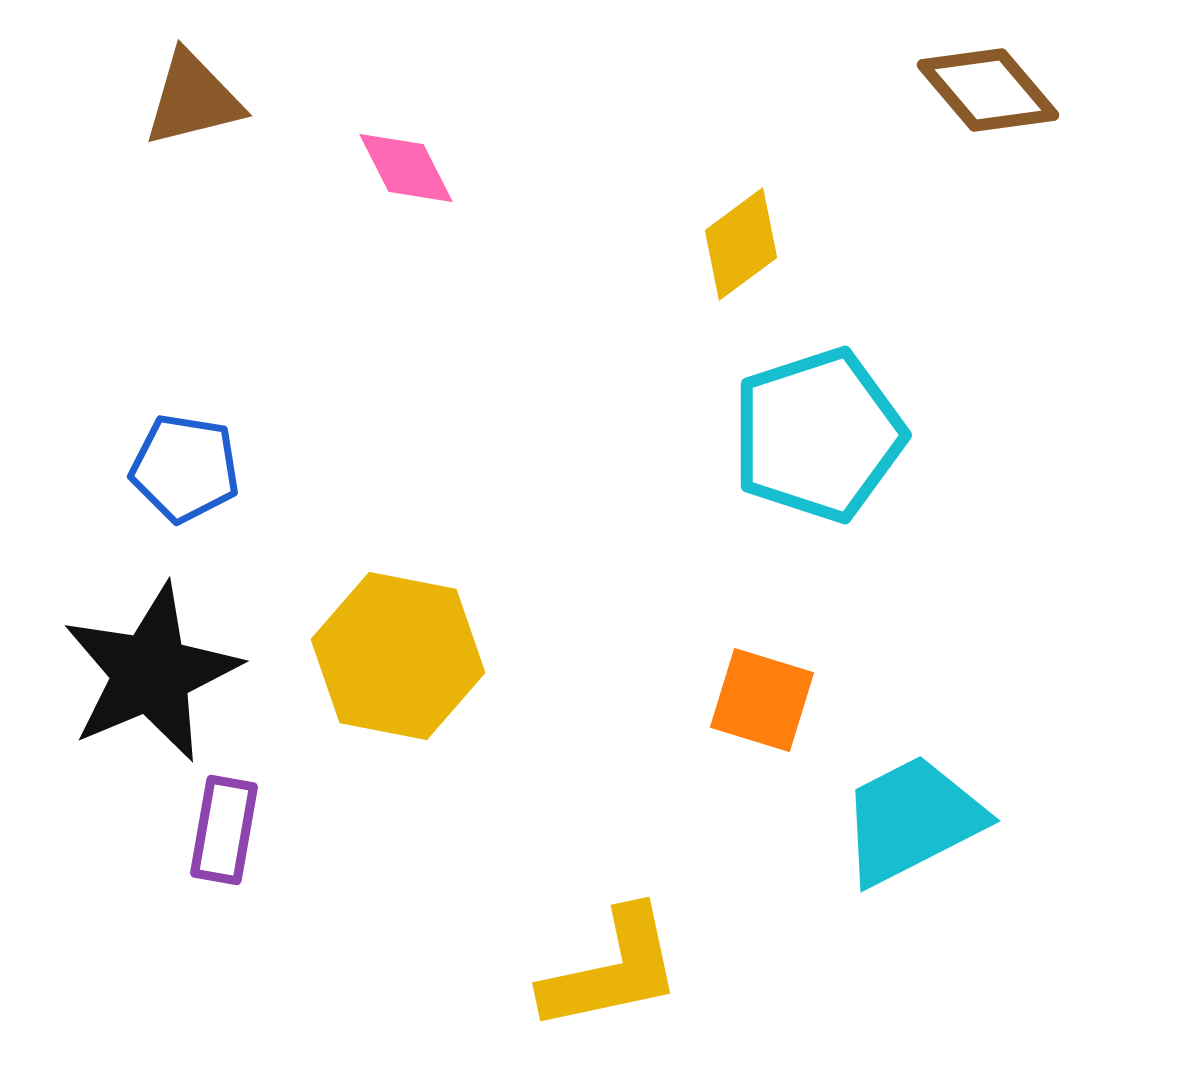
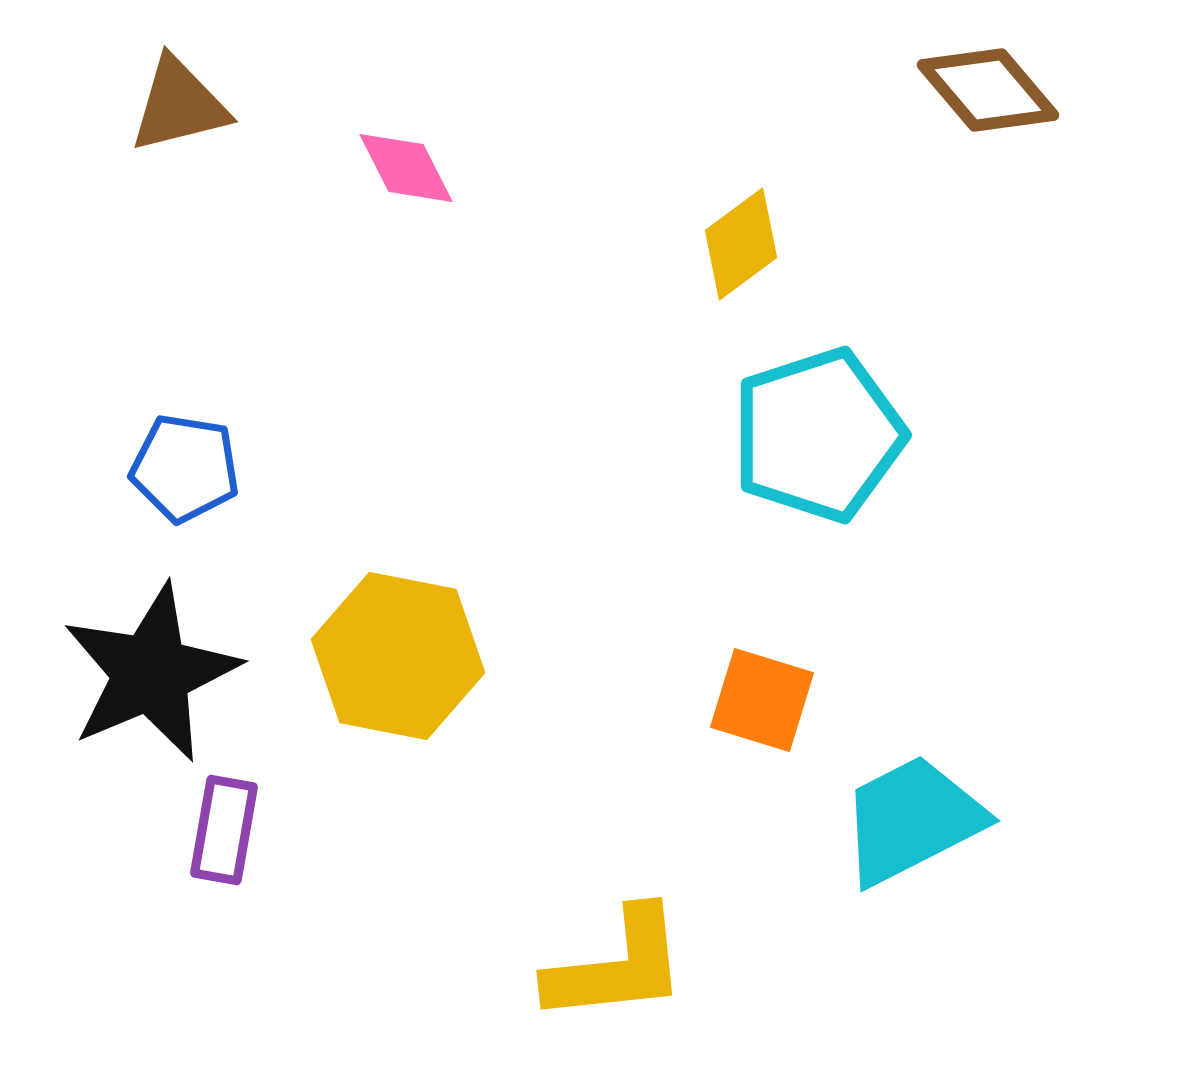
brown triangle: moved 14 px left, 6 px down
yellow L-shape: moved 5 px right, 4 px up; rotated 6 degrees clockwise
